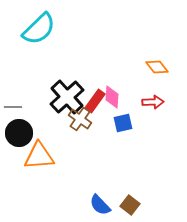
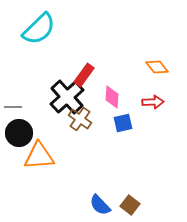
red rectangle: moved 11 px left, 26 px up
